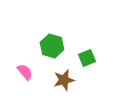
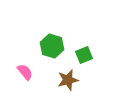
green square: moved 3 px left, 3 px up
brown star: moved 4 px right
